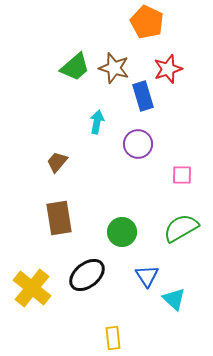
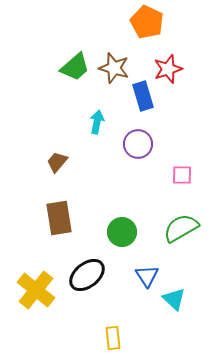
yellow cross: moved 4 px right, 2 px down
